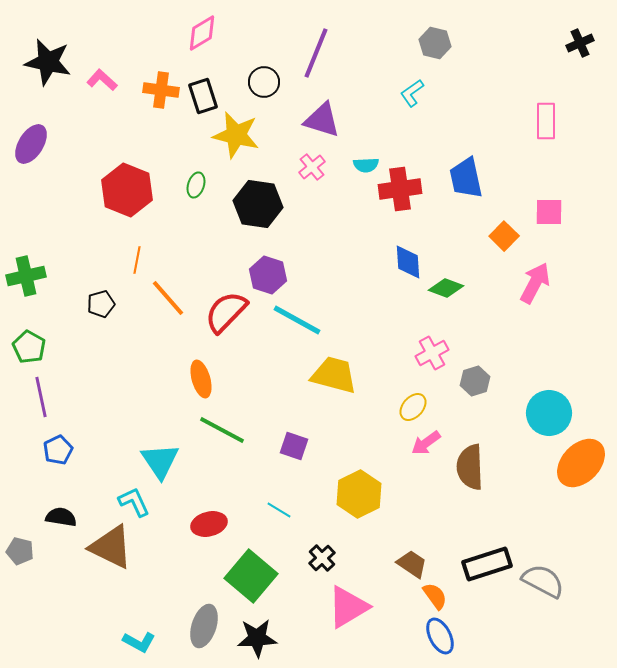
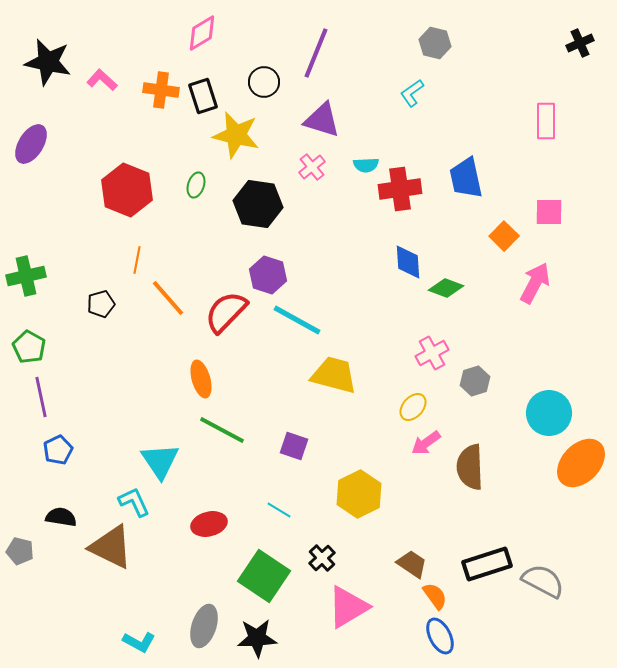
green square at (251, 576): moved 13 px right; rotated 6 degrees counterclockwise
